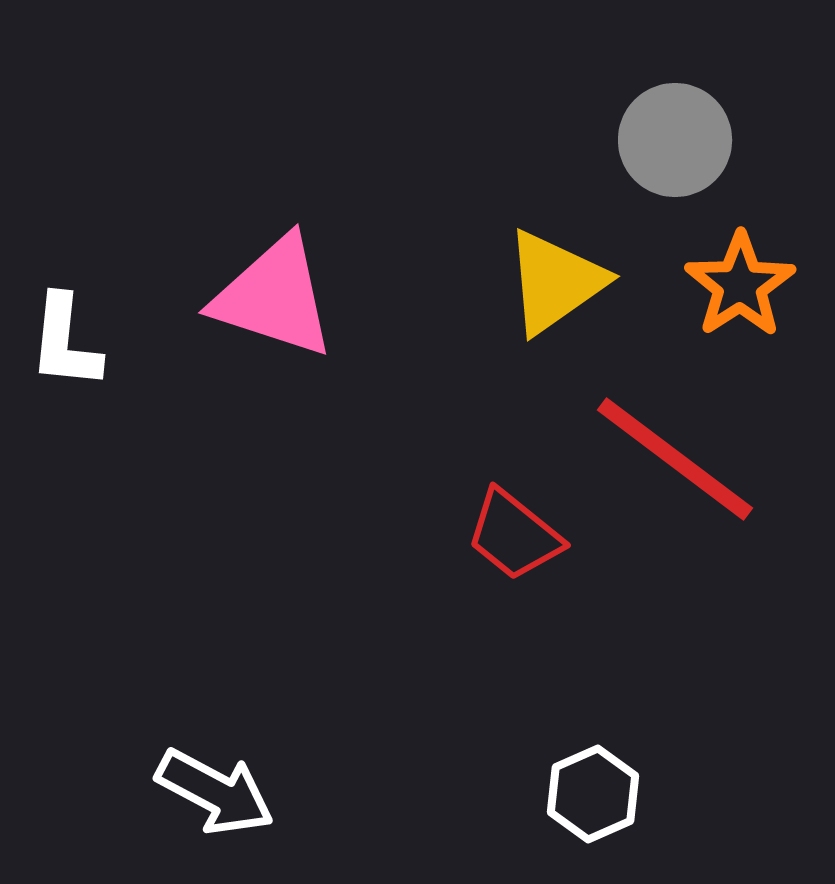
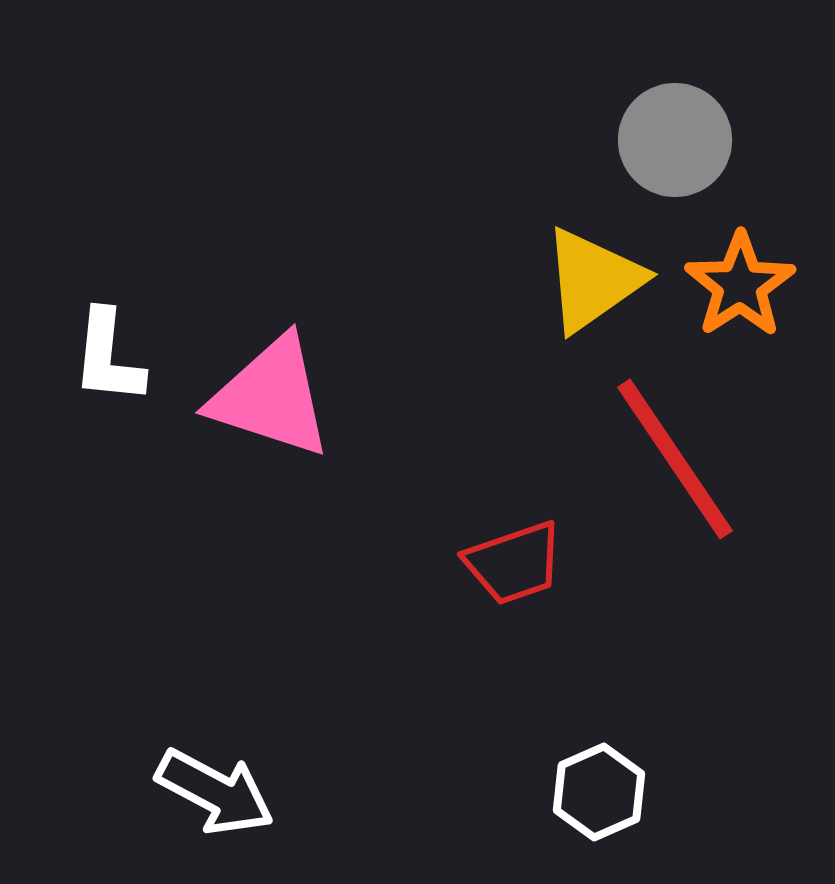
yellow triangle: moved 38 px right, 2 px up
pink triangle: moved 3 px left, 100 px down
white L-shape: moved 43 px right, 15 px down
red line: rotated 19 degrees clockwise
red trapezoid: moved 28 px down; rotated 58 degrees counterclockwise
white hexagon: moved 6 px right, 2 px up
